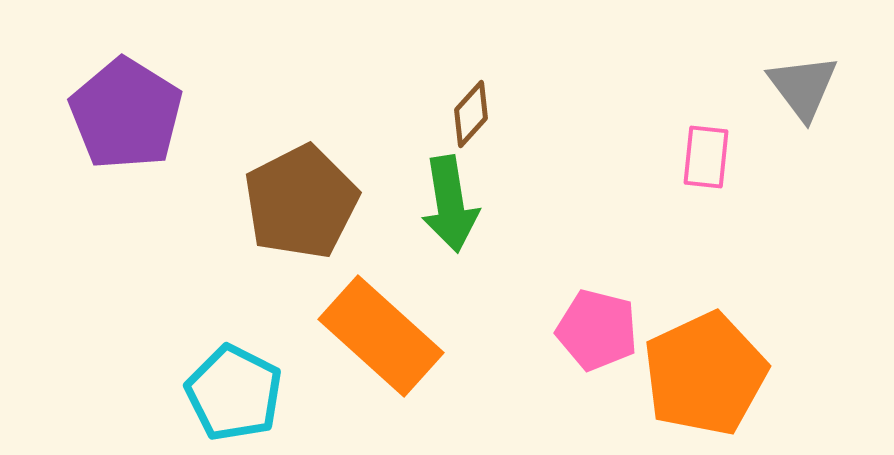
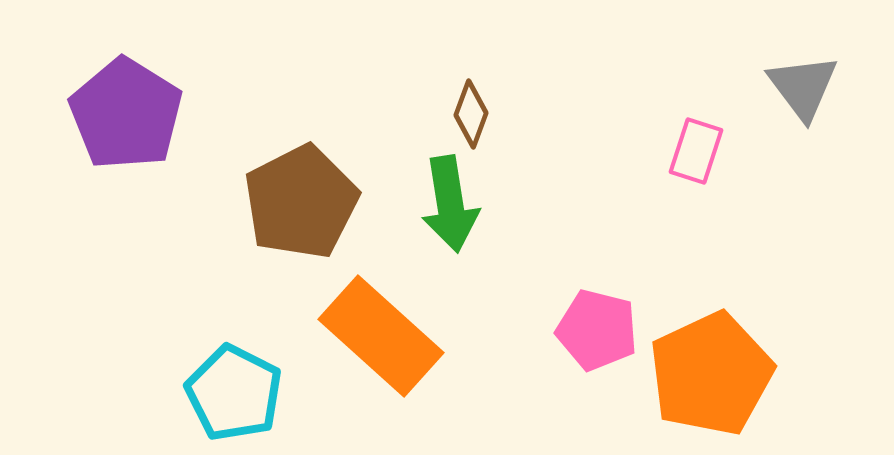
brown diamond: rotated 22 degrees counterclockwise
pink rectangle: moved 10 px left, 6 px up; rotated 12 degrees clockwise
orange pentagon: moved 6 px right
